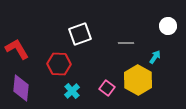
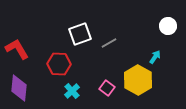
gray line: moved 17 px left; rotated 28 degrees counterclockwise
purple diamond: moved 2 px left
